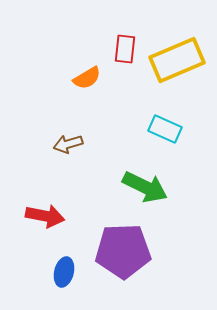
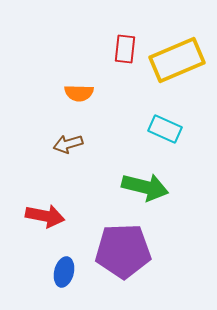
orange semicircle: moved 8 px left, 15 px down; rotated 32 degrees clockwise
green arrow: rotated 12 degrees counterclockwise
